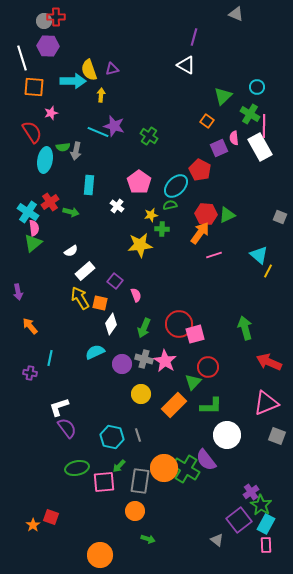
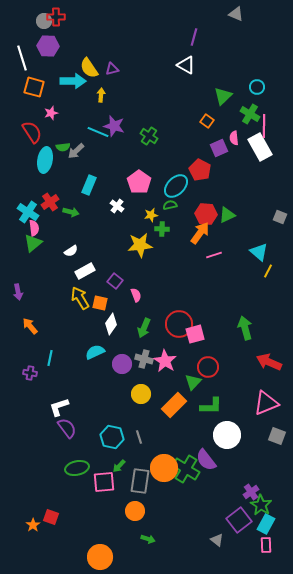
yellow semicircle at (89, 70): moved 2 px up; rotated 15 degrees counterclockwise
orange square at (34, 87): rotated 10 degrees clockwise
gray arrow at (76, 151): rotated 36 degrees clockwise
cyan rectangle at (89, 185): rotated 18 degrees clockwise
cyan triangle at (259, 255): moved 3 px up
white rectangle at (85, 271): rotated 12 degrees clockwise
gray line at (138, 435): moved 1 px right, 2 px down
orange circle at (100, 555): moved 2 px down
